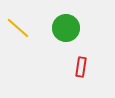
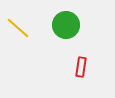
green circle: moved 3 px up
